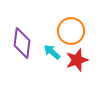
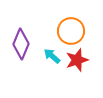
purple diamond: moved 1 px left, 1 px down; rotated 16 degrees clockwise
cyan arrow: moved 4 px down
